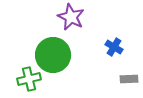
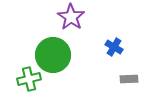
purple star: rotated 8 degrees clockwise
